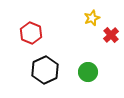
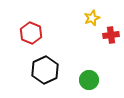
red cross: rotated 35 degrees clockwise
green circle: moved 1 px right, 8 px down
